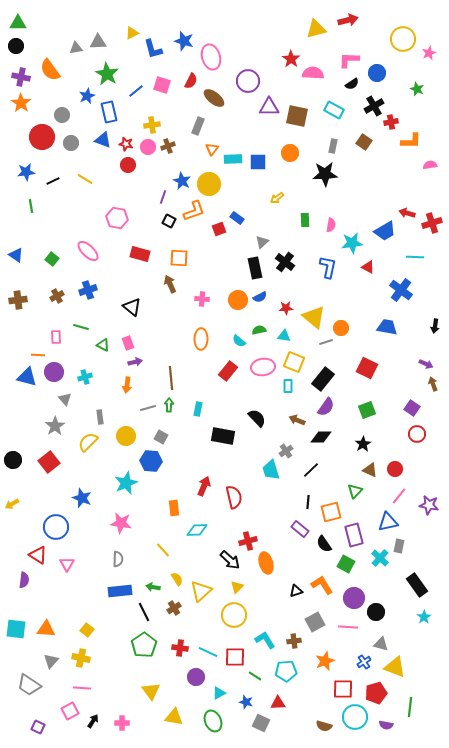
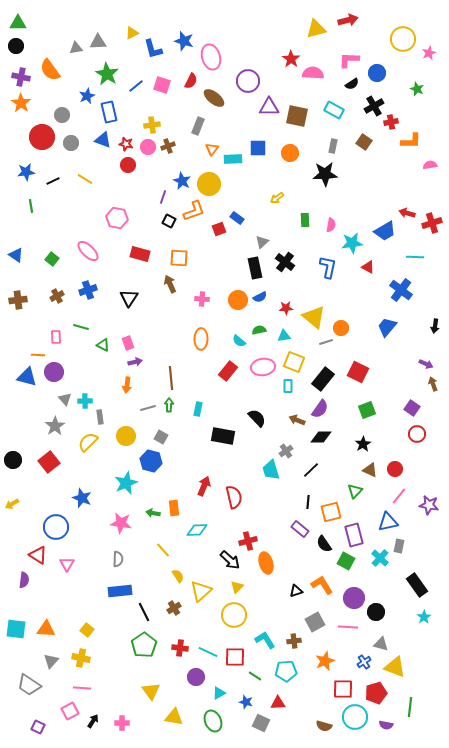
blue line at (136, 91): moved 5 px up
blue square at (258, 162): moved 14 px up
black triangle at (132, 307): moved 3 px left, 9 px up; rotated 24 degrees clockwise
blue trapezoid at (387, 327): rotated 60 degrees counterclockwise
cyan triangle at (284, 336): rotated 16 degrees counterclockwise
red square at (367, 368): moved 9 px left, 4 px down
cyan cross at (85, 377): moved 24 px down; rotated 16 degrees clockwise
purple semicircle at (326, 407): moved 6 px left, 2 px down
blue hexagon at (151, 461): rotated 10 degrees clockwise
green square at (346, 564): moved 3 px up
yellow semicircle at (177, 579): moved 1 px right, 3 px up
green arrow at (153, 587): moved 74 px up
